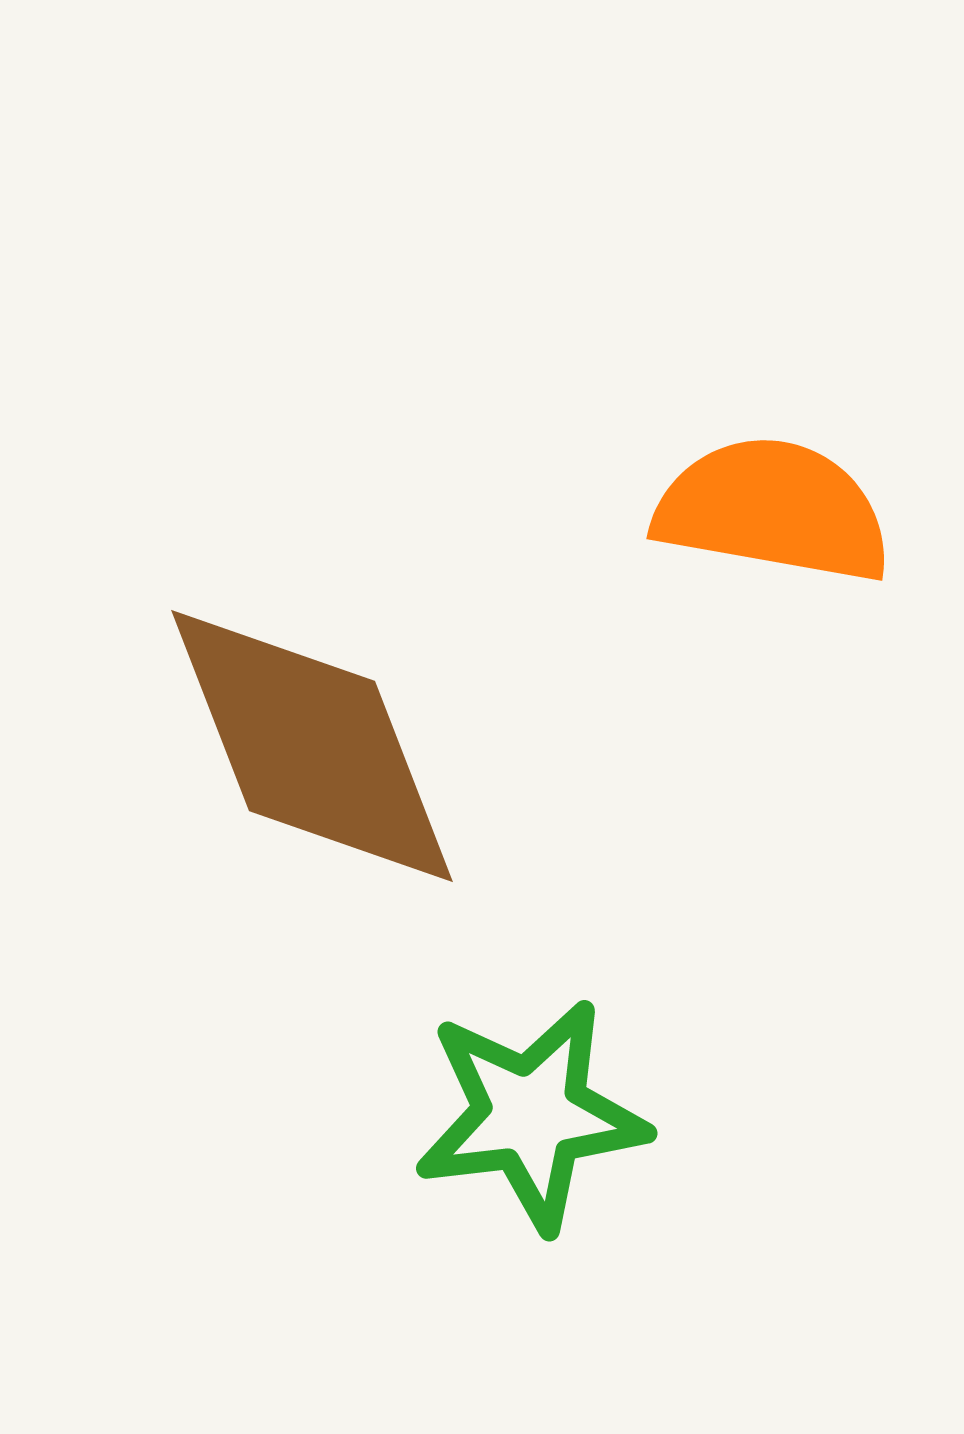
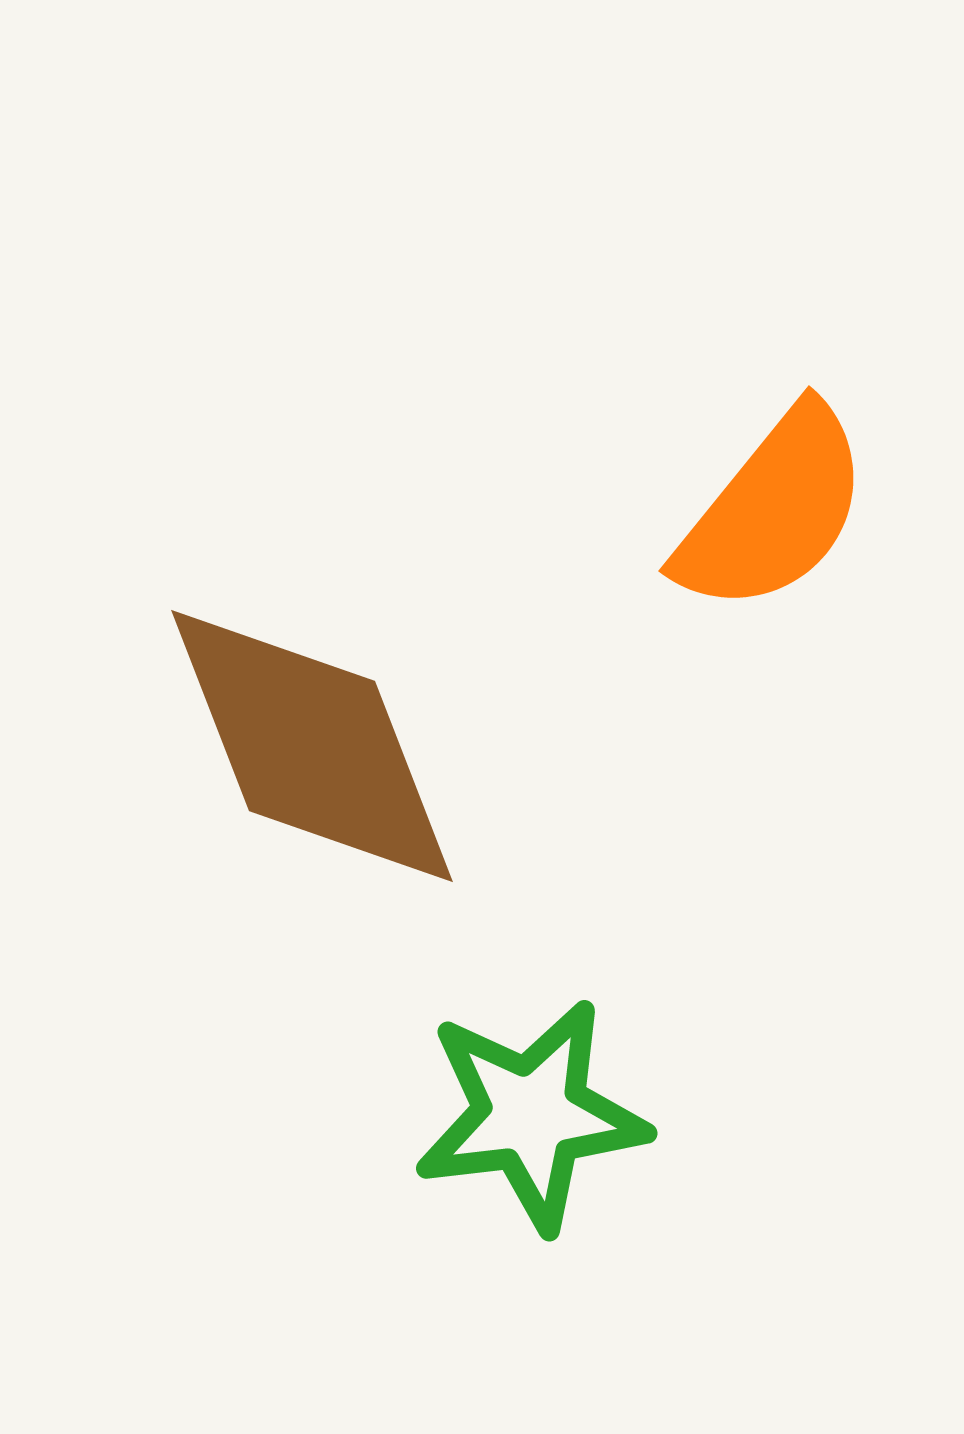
orange semicircle: rotated 119 degrees clockwise
